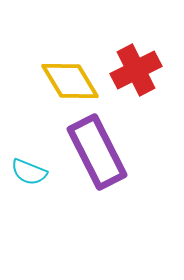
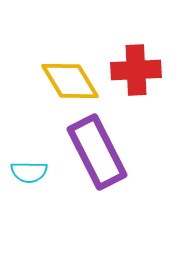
red cross: rotated 24 degrees clockwise
cyan semicircle: rotated 21 degrees counterclockwise
